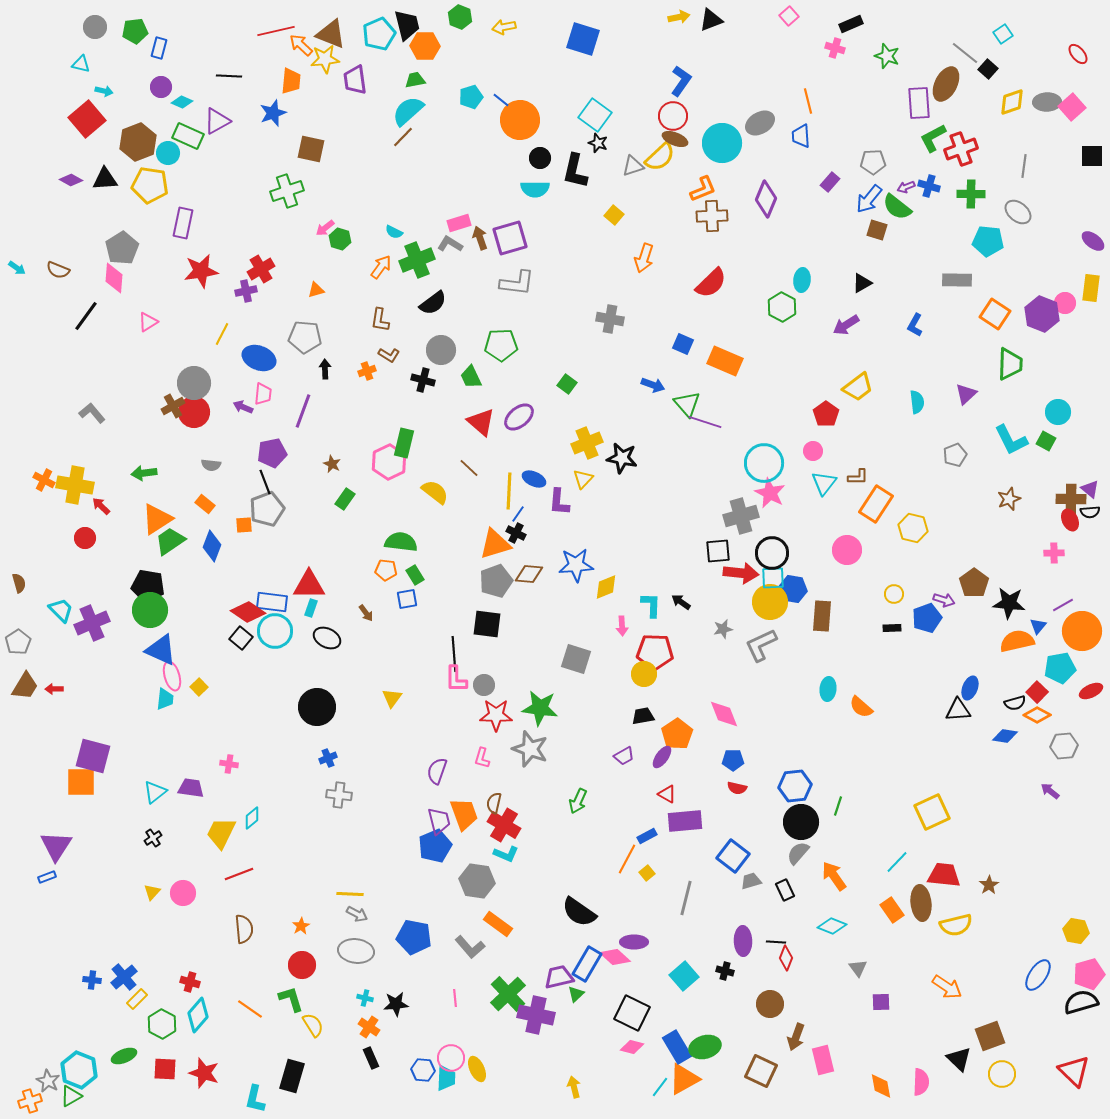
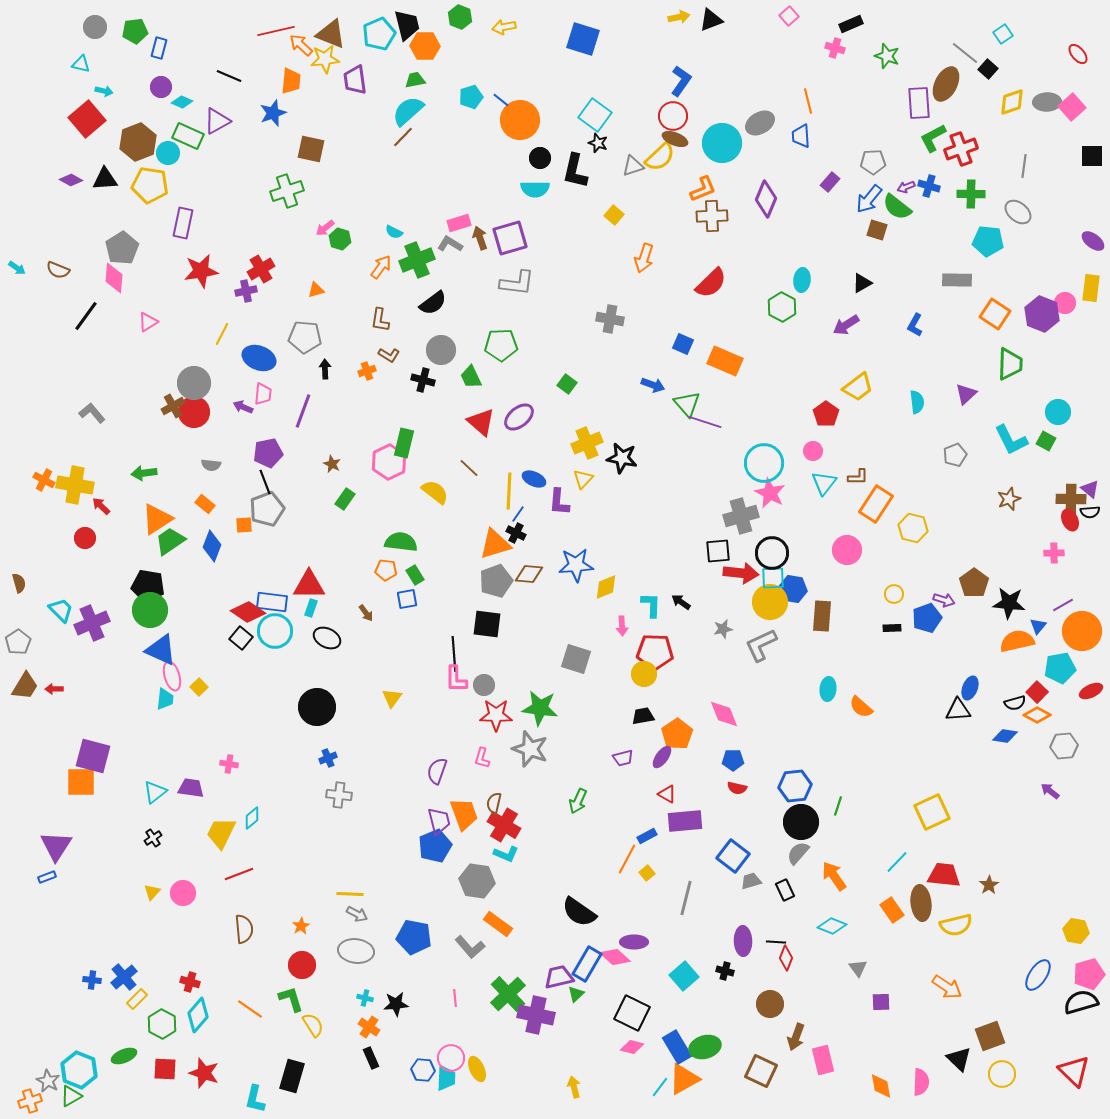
black line at (229, 76): rotated 20 degrees clockwise
purple pentagon at (272, 453): moved 4 px left
purple trapezoid at (624, 756): moved 1 px left, 2 px down; rotated 15 degrees clockwise
